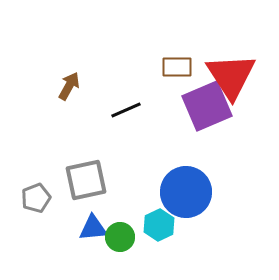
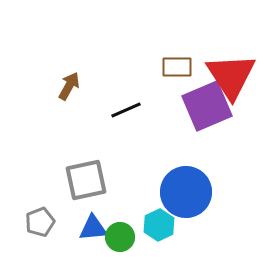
gray pentagon: moved 4 px right, 24 px down
